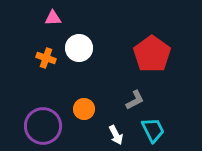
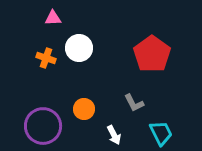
gray L-shape: moved 1 px left, 3 px down; rotated 90 degrees clockwise
cyan trapezoid: moved 8 px right, 3 px down
white arrow: moved 2 px left
